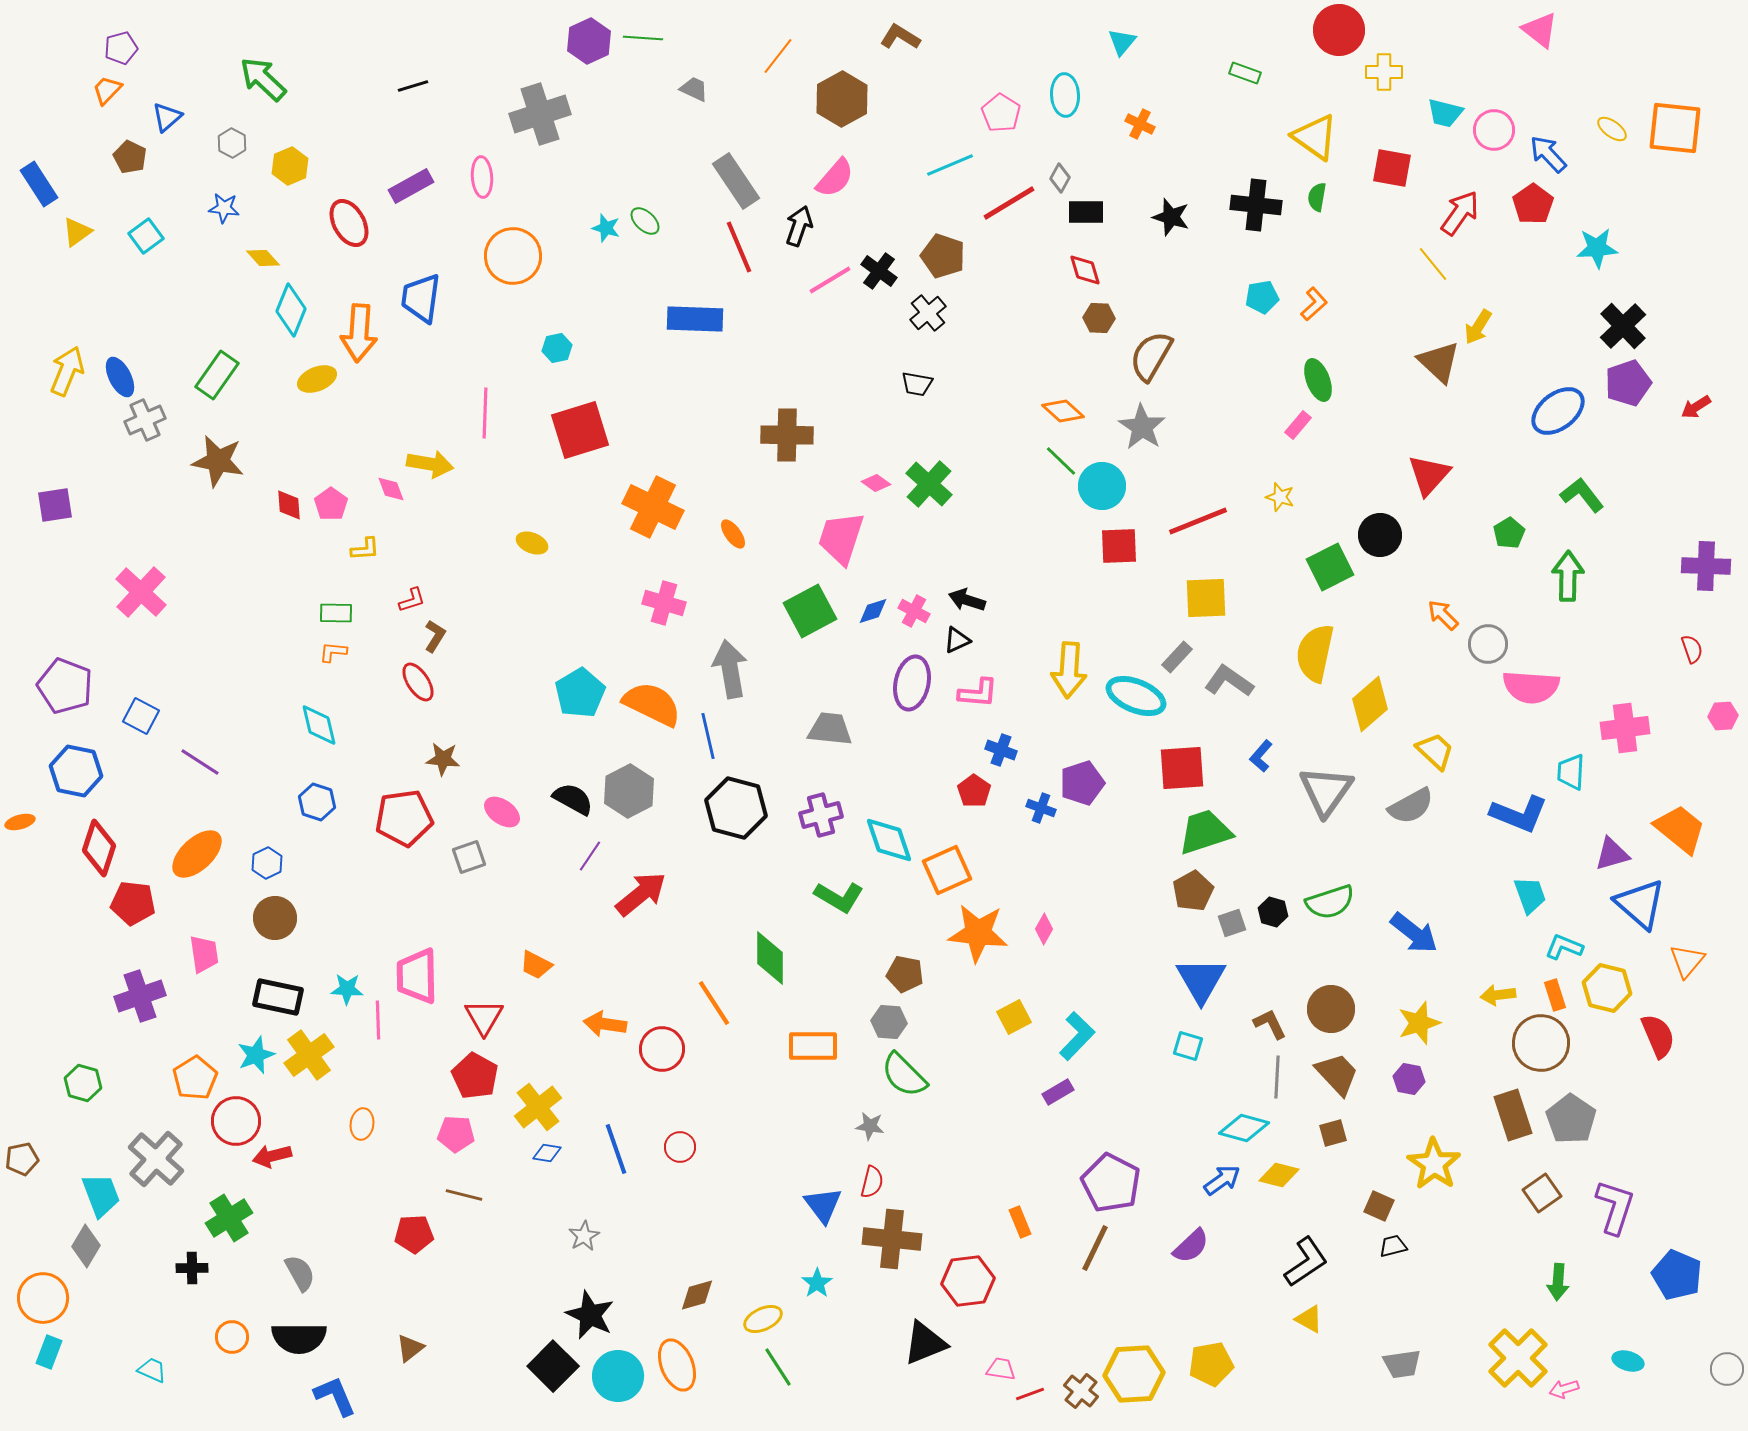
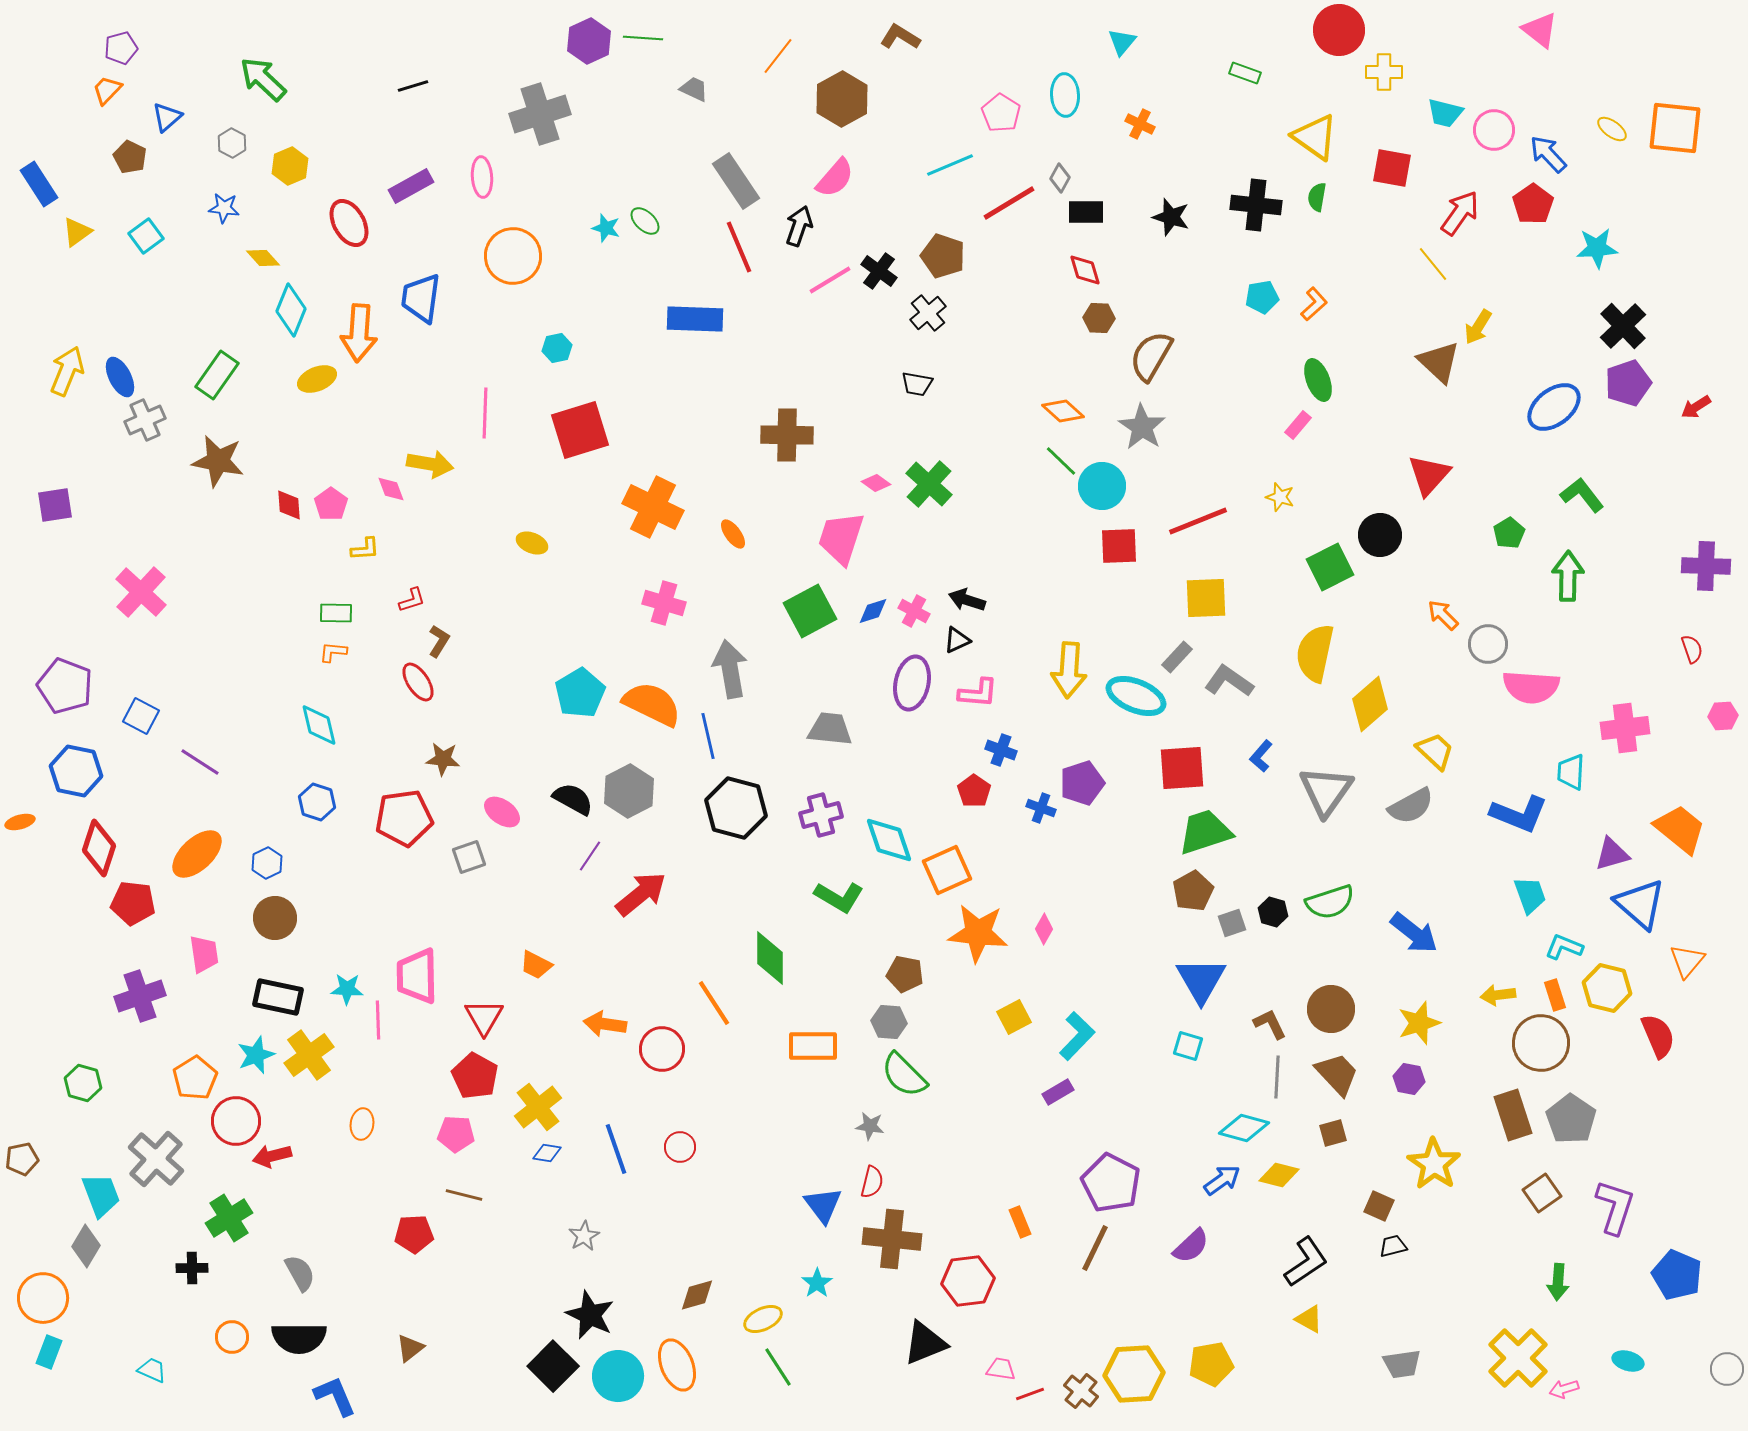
blue ellipse at (1558, 411): moved 4 px left, 4 px up
brown L-shape at (435, 636): moved 4 px right, 5 px down
